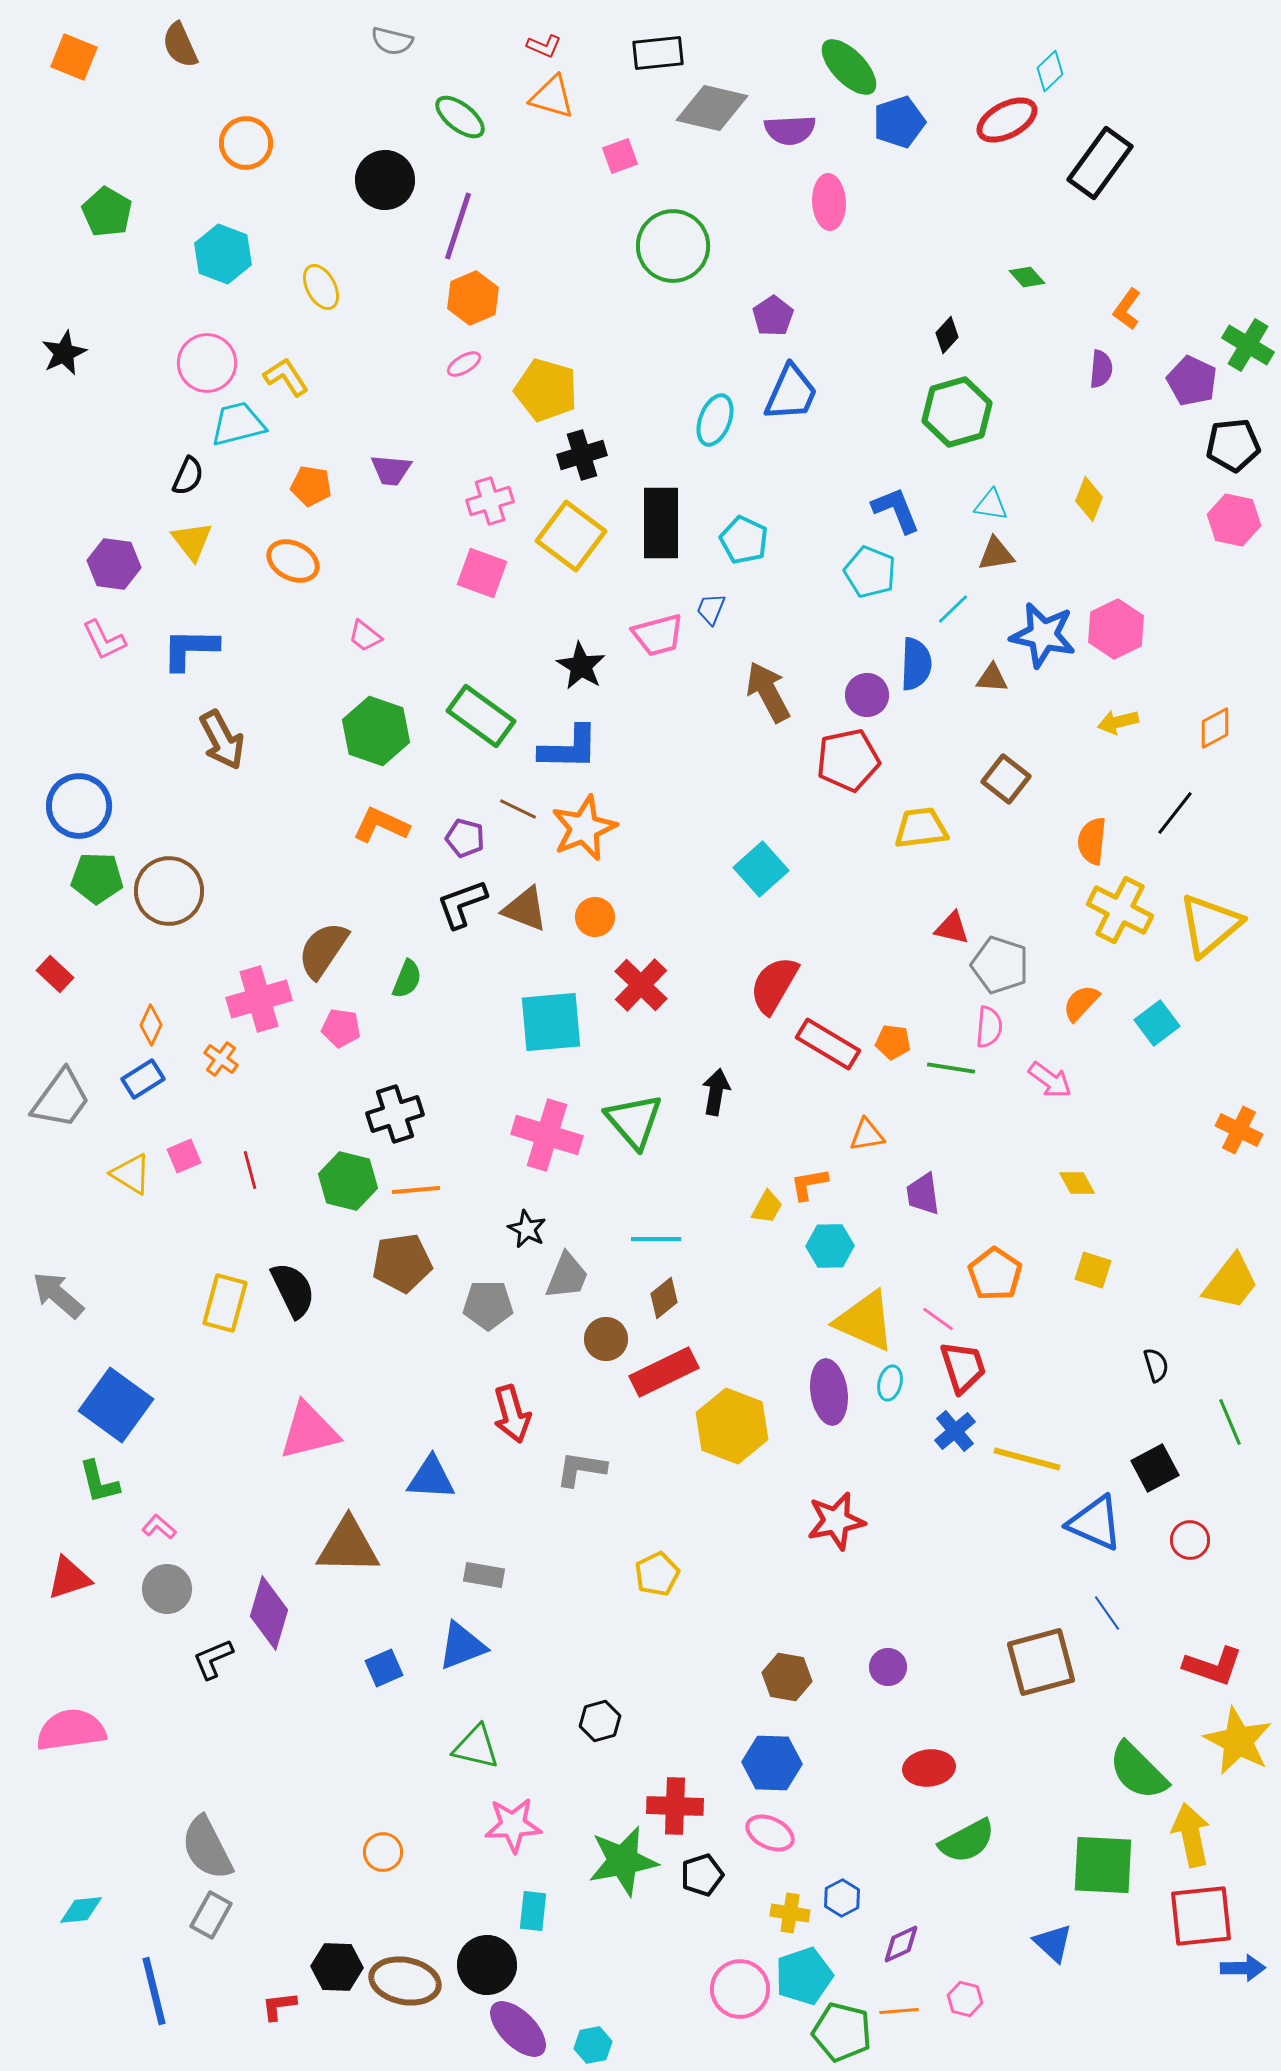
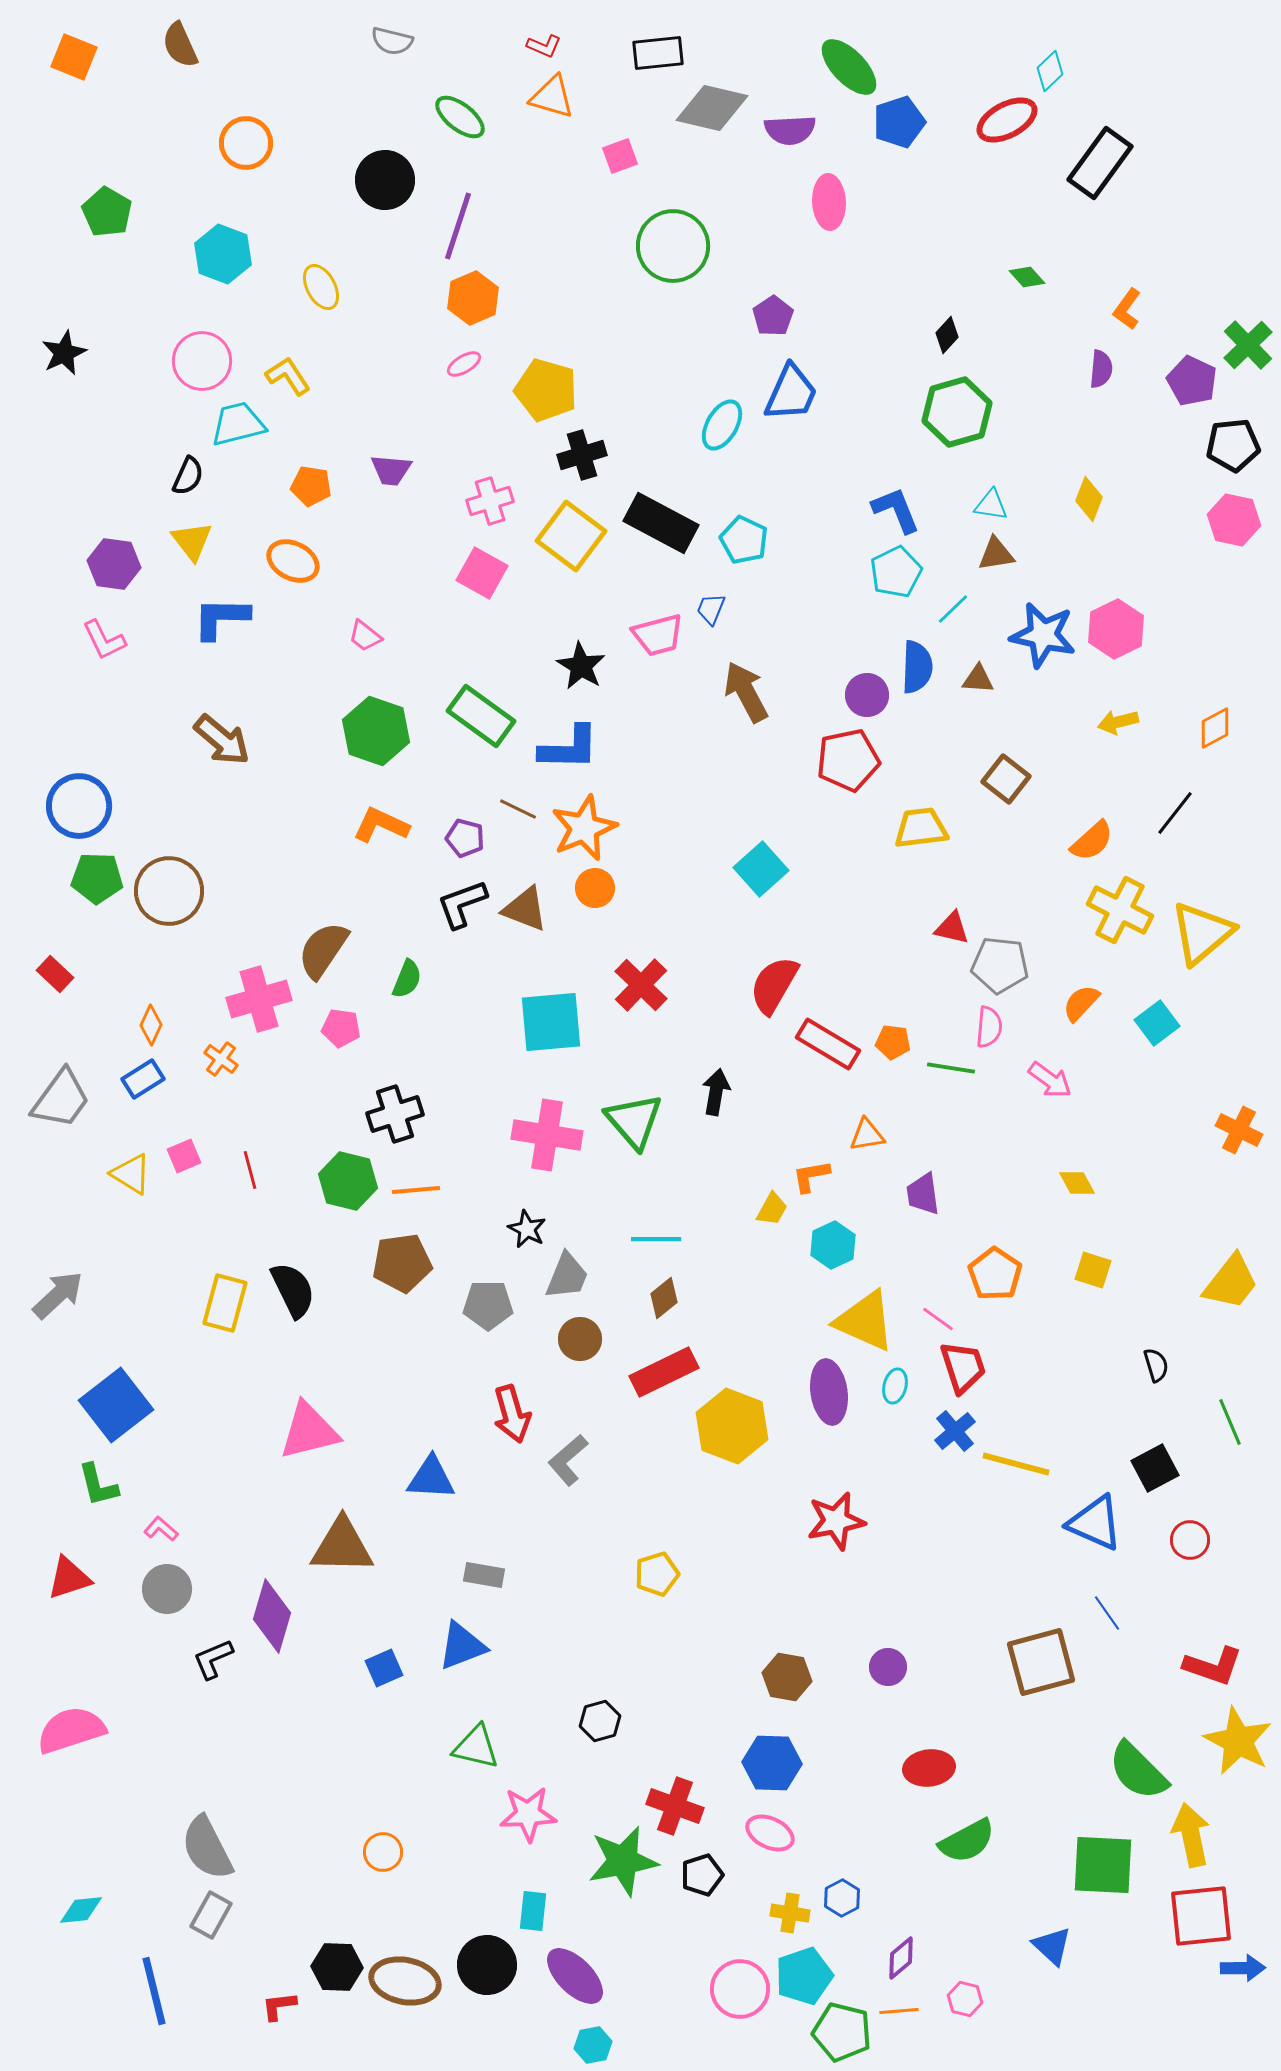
green cross at (1248, 345): rotated 15 degrees clockwise
pink circle at (207, 363): moved 5 px left, 2 px up
yellow L-shape at (286, 377): moved 2 px right, 1 px up
cyan ellipse at (715, 420): moved 7 px right, 5 px down; rotated 9 degrees clockwise
black rectangle at (661, 523): rotated 62 degrees counterclockwise
cyan pentagon at (870, 572): moved 26 px right; rotated 24 degrees clockwise
pink square at (482, 573): rotated 9 degrees clockwise
blue L-shape at (190, 649): moved 31 px right, 31 px up
blue semicircle at (916, 664): moved 1 px right, 3 px down
brown triangle at (992, 678): moved 14 px left, 1 px down
brown arrow at (768, 692): moved 22 px left
brown arrow at (222, 740): rotated 22 degrees counterclockwise
orange semicircle at (1092, 841): rotated 138 degrees counterclockwise
orange circle at (595, 917): moved 29 px up
yellow triangle at (1210, 925): moved 8 px left, 8 px down
gray pentagon at (1000, 965): rotated 12 degrees counterclockwise
pink cross at (547, 1135): rotated 8 degrees counterclockwise
orange L-shape at (809, 1184): moved 2 px right, 8 px up
yellow trapezoid at (767, 1207): moved 5 px right, 2 px down
cyan hexagon at (830, 1246): moved 3 px right, 1 px up; rotated 24 degrees counterclockwise
gray arrow at (58, 1295): rotated 96 degrees clockwise
brown circle at (606, 1339): moved 26 px left
cyan ellipse at (890, 1383): moved 5 px right, 3 px down
blue square at (116, 1405): rotated 16 degrees clockwise
yellow line at (1027, 1459): moved 11 px left, 5 px down
gray L-shape at (581, 1469): moved 13 px left, 9 px up; rotated 50 degrees counterclockwise
green L-shape at (99, 1482): moved 1 px left, 3 px down
pink L-shape at (159, 1527): moved 2 px right, 2 px down
brown triangle at (348, 1546): moved 6 px left
yellow pentagon at (657, 1574): rotated 9 degrees clockwise
purple diamond at (269, 1613): moved 3 px right, 3 px down
pink semicircle at (71, 1730): rotated 10 degrees counterclockwise
red cross at (675, 1806): rotated 18 degrees clockwise
pink star at (513, 1825): moved 15 px right, 11 px up
blue triangle at (1053, 1943): moved 1 px left, 3 px down
purple diamond at (901, 1944): moved 14 px down; rotated 15 degrees counterclockwise
purple ellipse at (518, 2029): moved 57 px right, 53 px up
